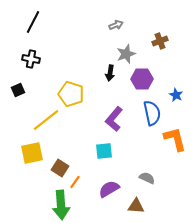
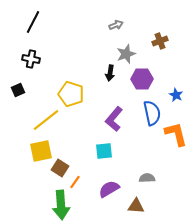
orange L-shape: moved 1 px right, 5 px up
yellow square: moved 9 px right, 2 px up
gray semicircle: rotated 28 degrees counterclockwise
